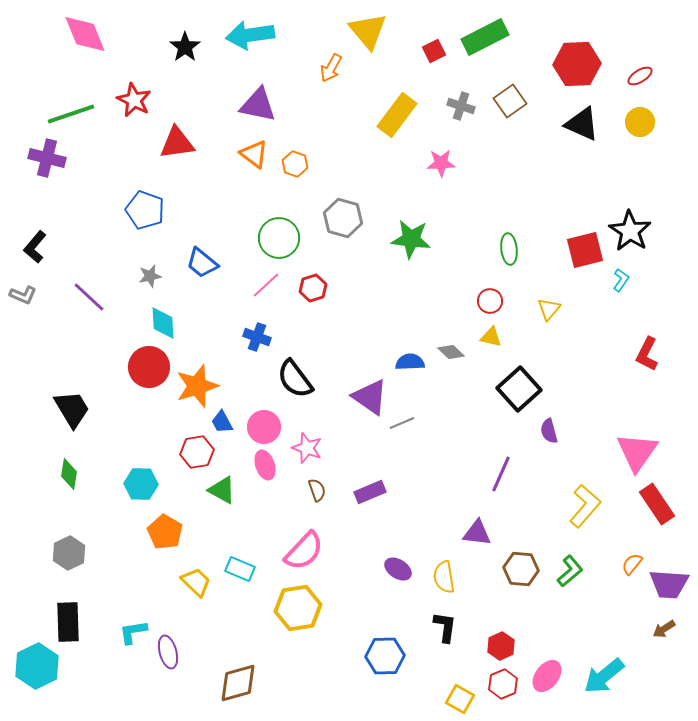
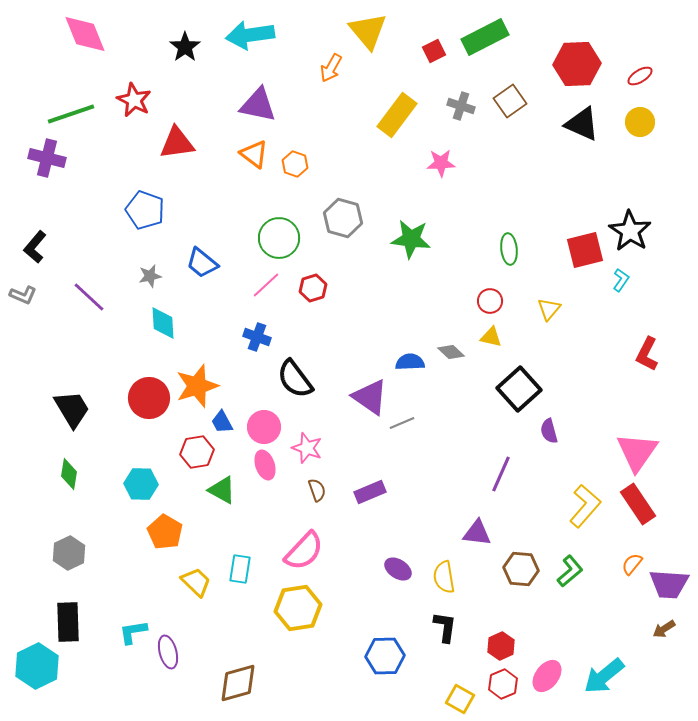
red circle at (149, 367): moved 31 px down
red rectangle at (657, 504): moved 19 px left
cyan rectangle at (240, 569): rotated 76 degrees clockwise
